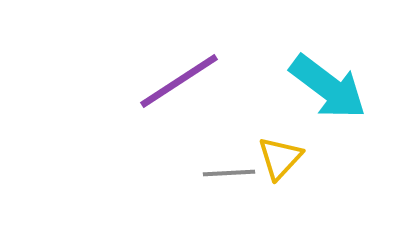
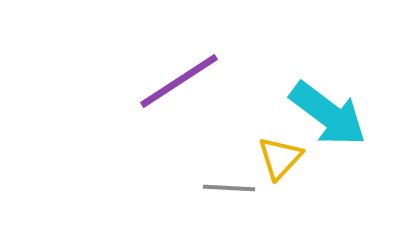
cyan arrow: moved 27 px down
gray line: moved 15 px down; rotated 6 degrees clockwise
